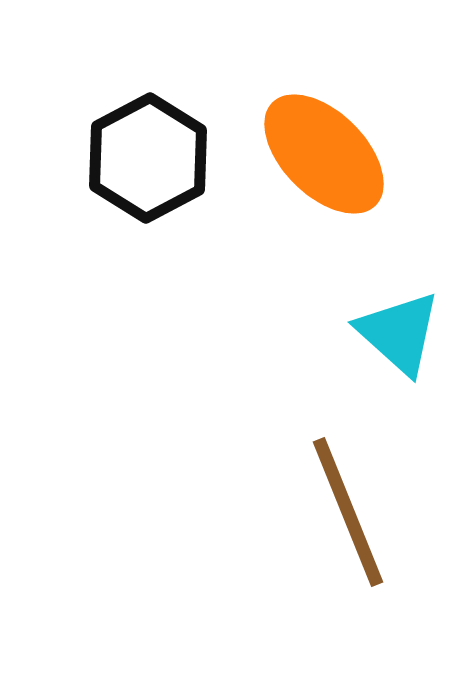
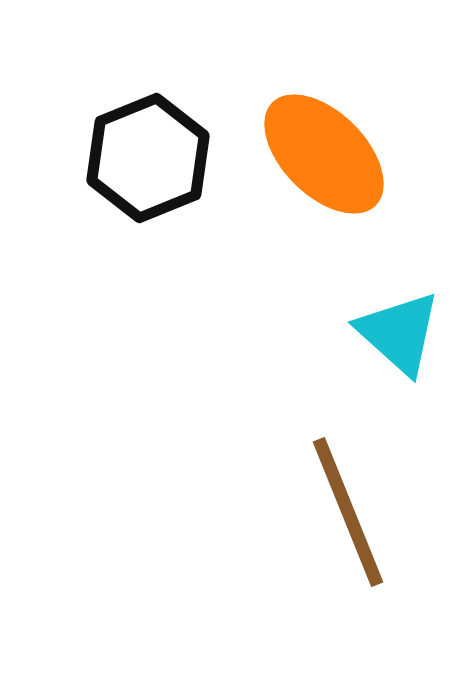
black hexagon: rotated 6 degrees clockwise
